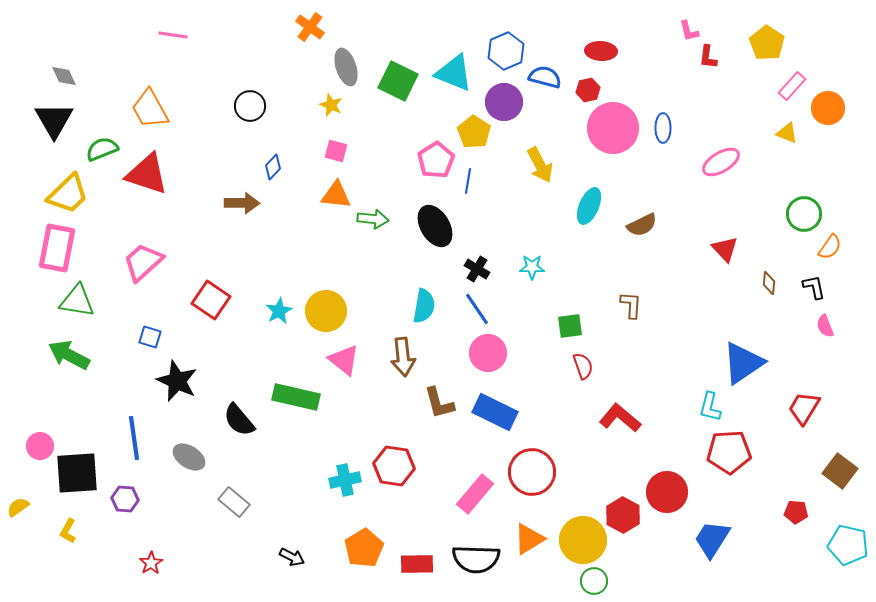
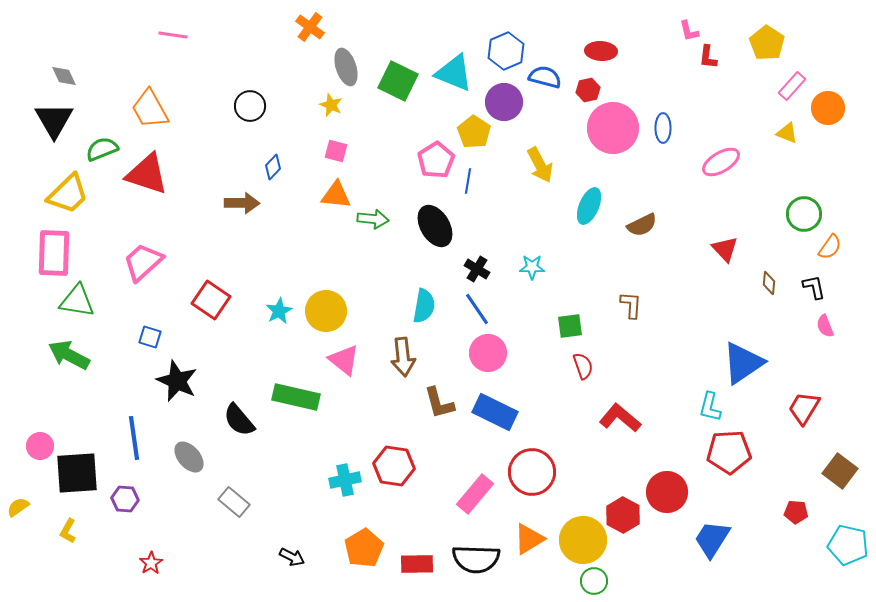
pink rectangle at (57, 248): moved 3 px left, 5 px down; rotated 9 degrees counterclockwise
gray ellipse at (189, 457): rotated 16 degrees clockwise
